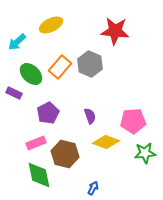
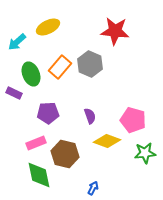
yellow ellipse: moved 3 px left, 2 px down
green ellipse: rotated 25 degrees clockwise
purple pentagon: rotated 25 degrees clockwise
pink pentagon: moved 1 px up; rotated 20 degrees clockwise
yellow diamond: moved 1 px right, 1 px up
